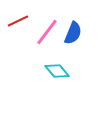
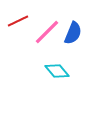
pink line: rotated 8 degrees clockwise
